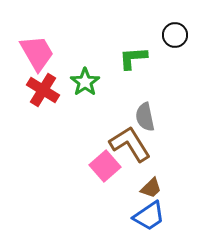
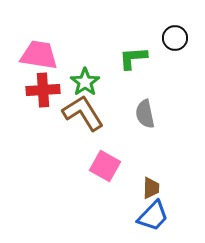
black circle: moved 3 px down
pink trapezoid: moved 2 px right, 2 px down; rotated 51 degrees counterclockwise
red cross: rotated 36 degrees counterclockwise
gray semicircle: moved 3 px up
brown L-shape: moved 47 px left, 31 px up
pink square: rotated 20 degrees counterclockwise
brown trapezoid: rotated 45 degrees counterclockwise
blue trapezoid: moved 4 px right; rotated 12 degrees counterclockwise
